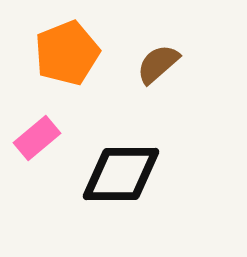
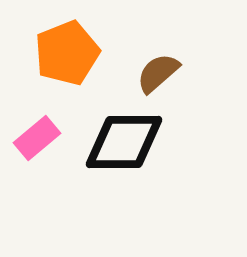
brown semicircle: moved 9 px down
black diamond: moved 3 px right, 32 px up
